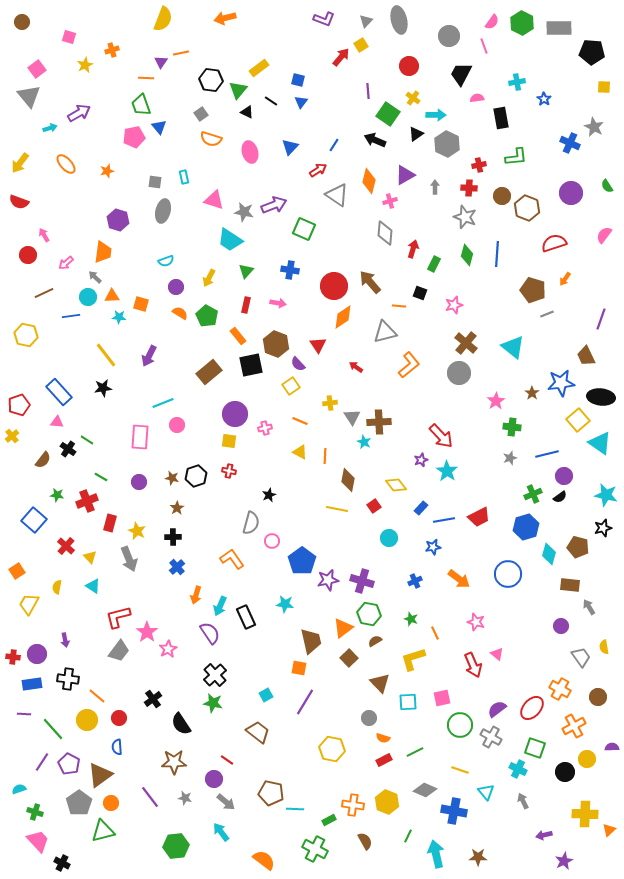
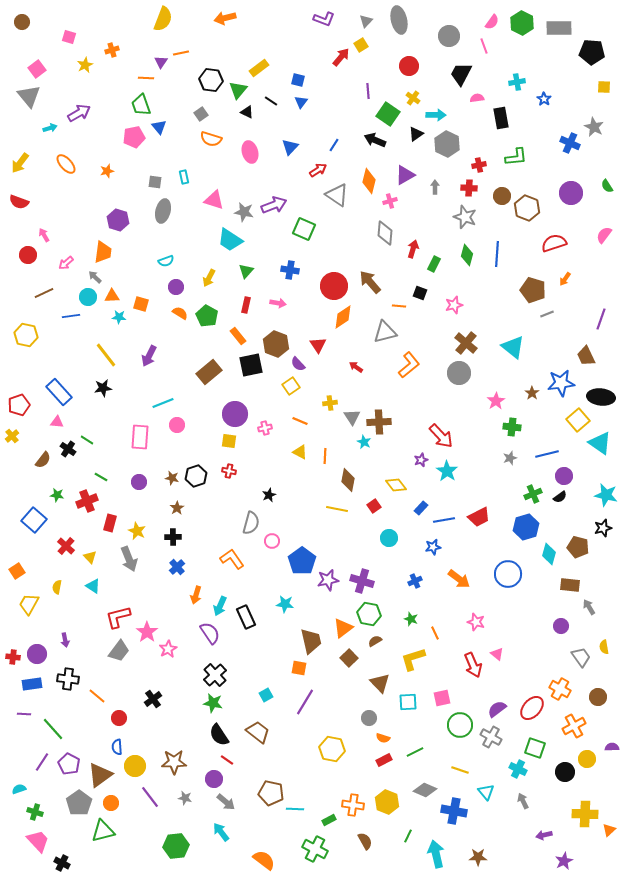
yellow circle at (87, 720): moved 48 px right, 46 px down
black semicircle at (181, 724): moved 38 px right, 11 px down
